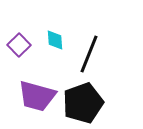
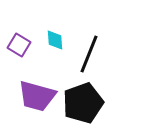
purple square: rotated 15 degrees counterclockwise
